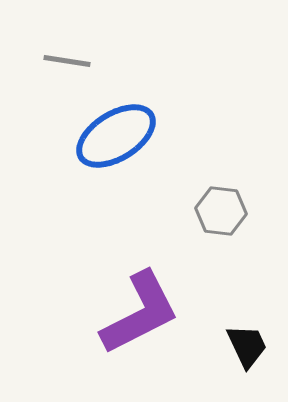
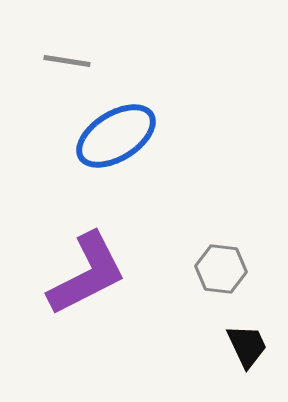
gray hexagon: moved 58 px down
purple L-shape: moved 53 px left, 39 px up
